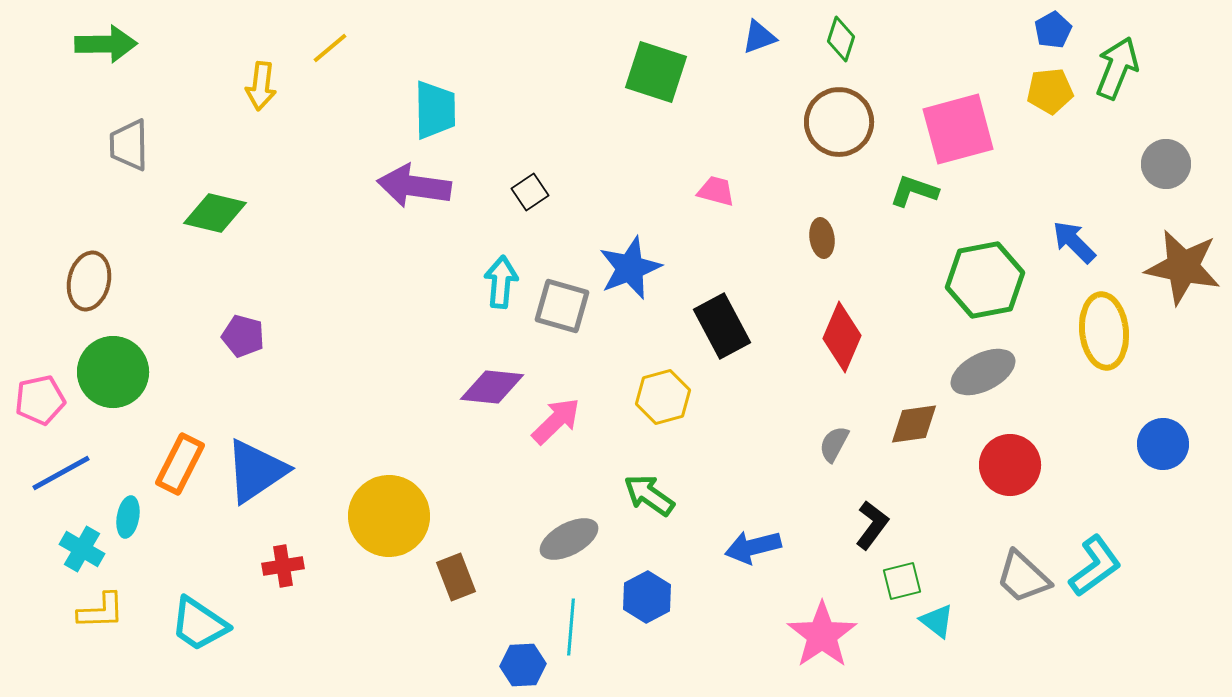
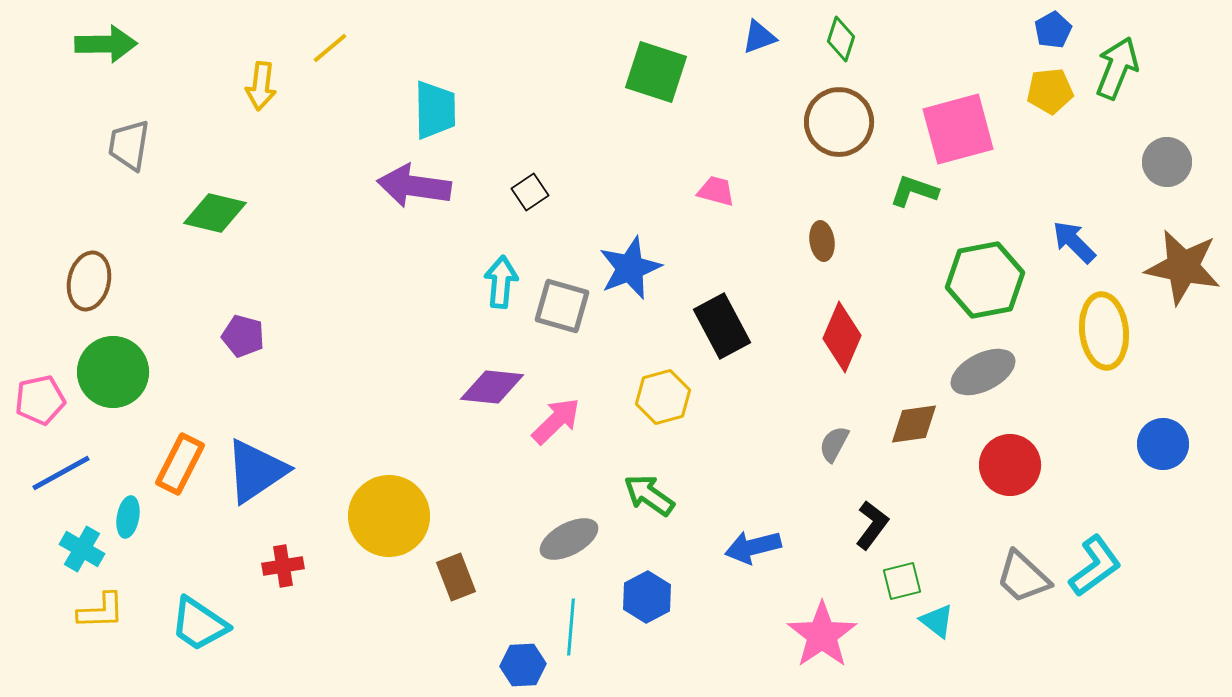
gray trapezoid at (129, 145): rotated 10 degrees clockwise
gray circle at (1166, 164): moved 1 px right, 2 px up
brown ellipse at (822, 238): moved 3 px down
